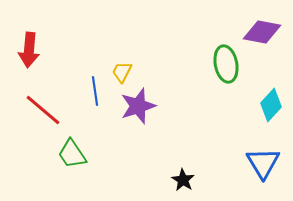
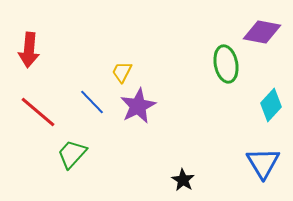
blue line: moved 3 px left, 11 px down; rotated 36 degrees counterclockwise
purple star: rotated 9 degrees counterclockwise
red line: moved 5 px left, 2 px down
green trapezoid: rotated 76 degrees clockwise
